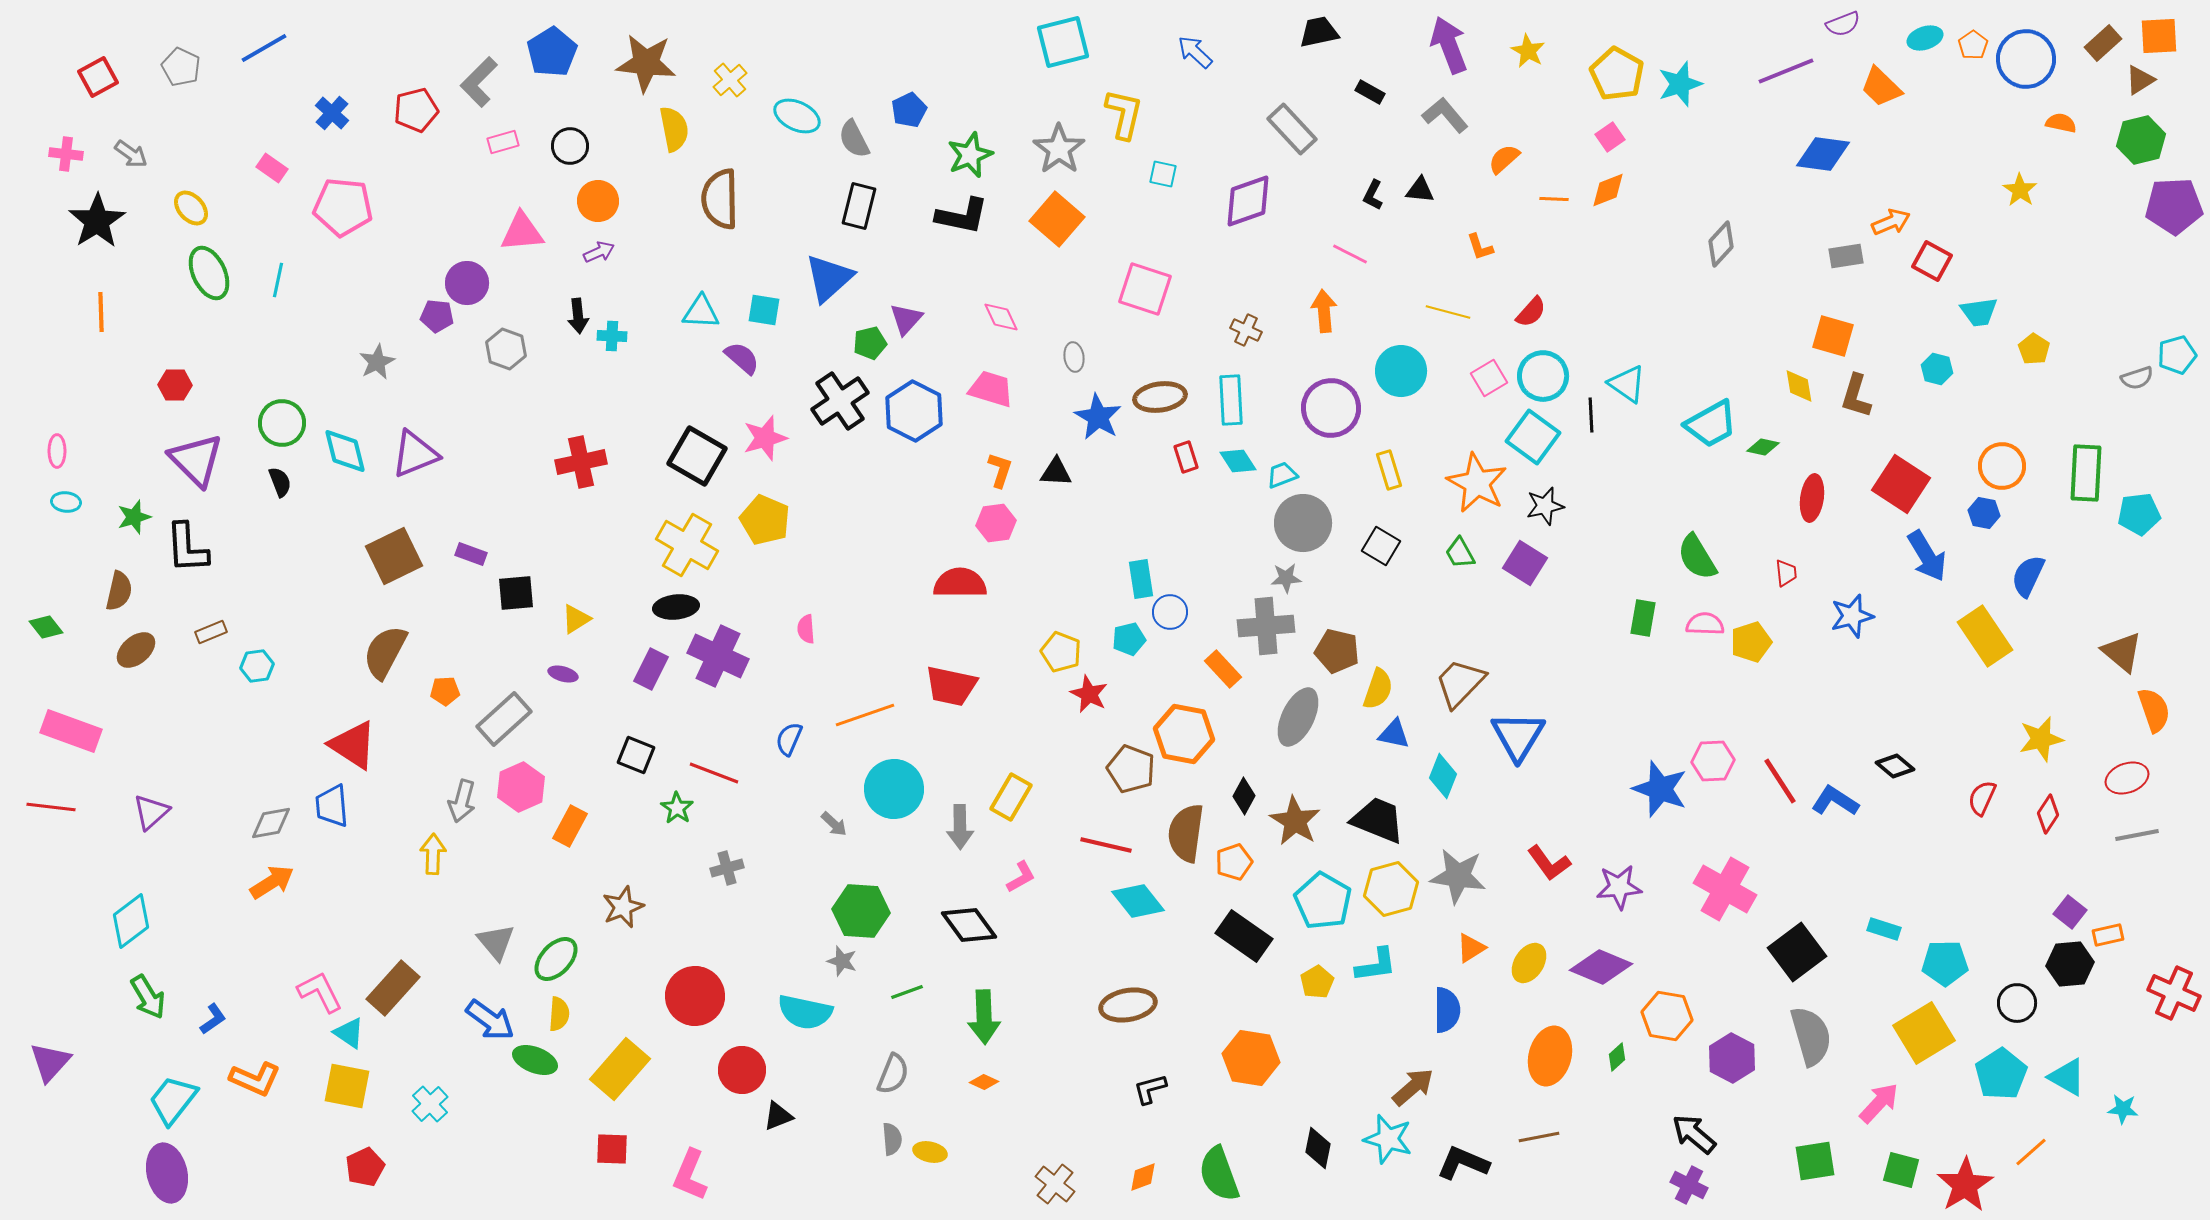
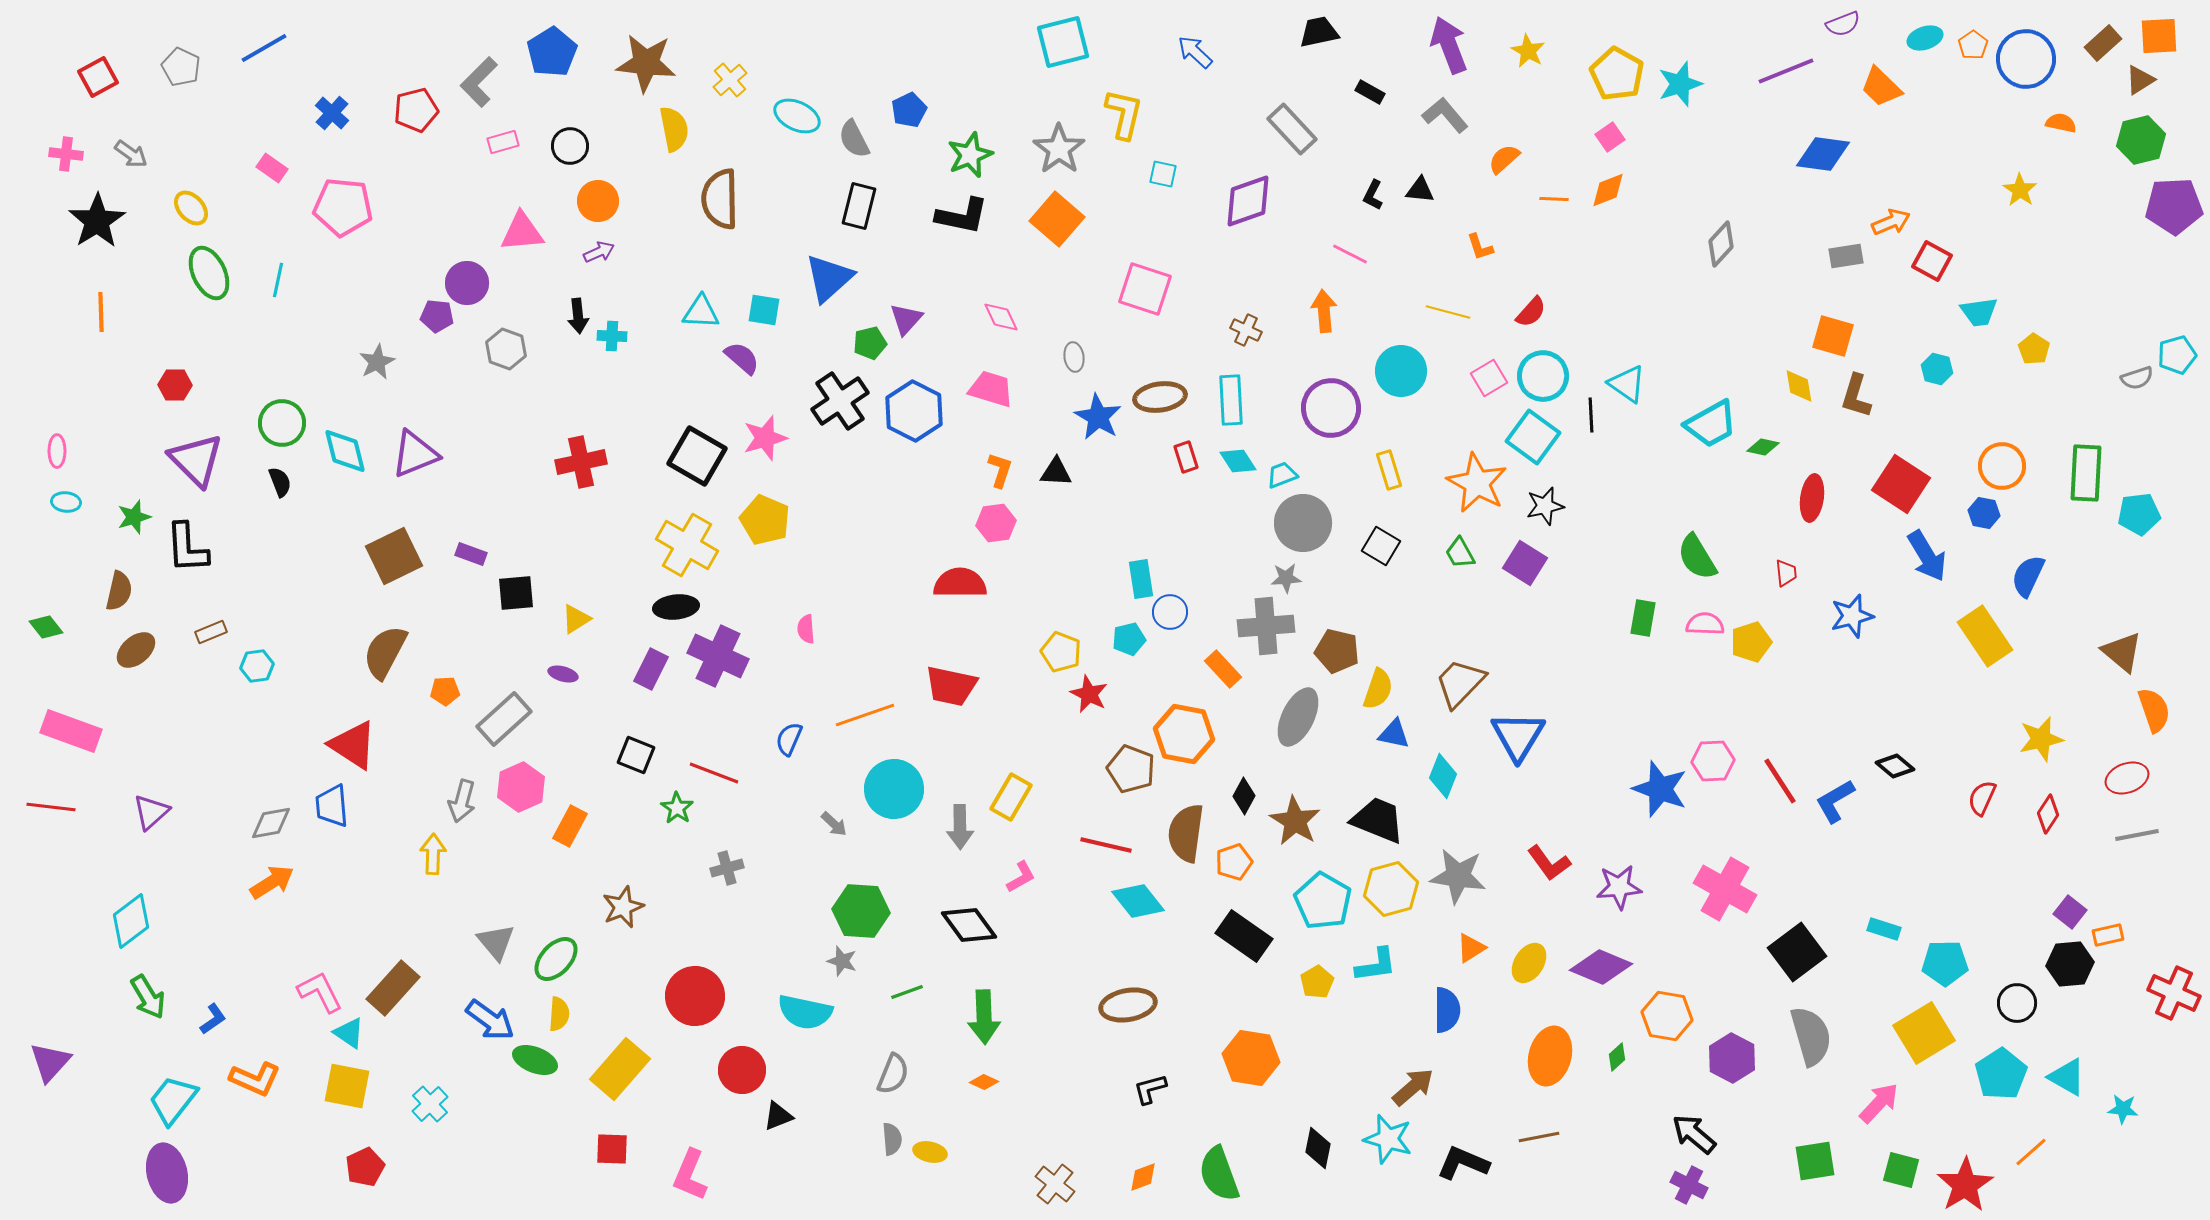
blue L-shape at (1835, 801): rotated 63 degrees counterclockwise
